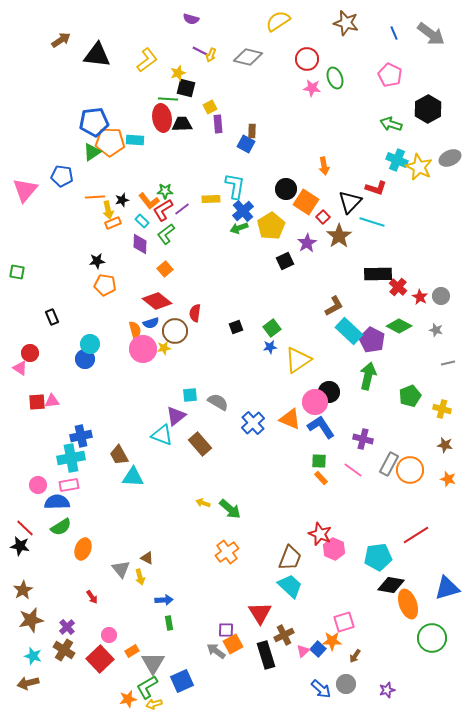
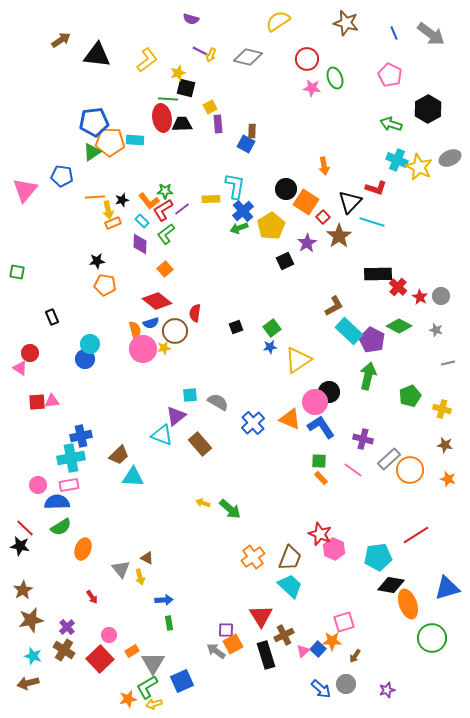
brown trapezoid at (119, 455): rotated 105 degrees counterclockwise
gray rectangle at (389, 464): moved 5 px up; rotated 20 degrees clockwise
orange cross at (227, 552): moved 26 px right, 5 px down
red triangle at (260, 613): moved 1 px right, 3 px down
